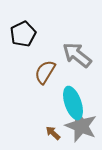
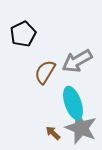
gray arrow: moved 6 px down; rotated 68 degrees counterclockwise
gray star: moved 2 px down
